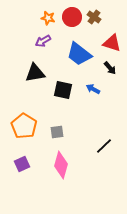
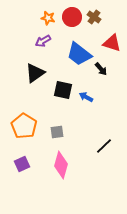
black arrow: moved 9 px left, 1 px down
black triangle: rotated 25 degrees counterclockwise
blue arrow: moved 7 px left, 8 px down
